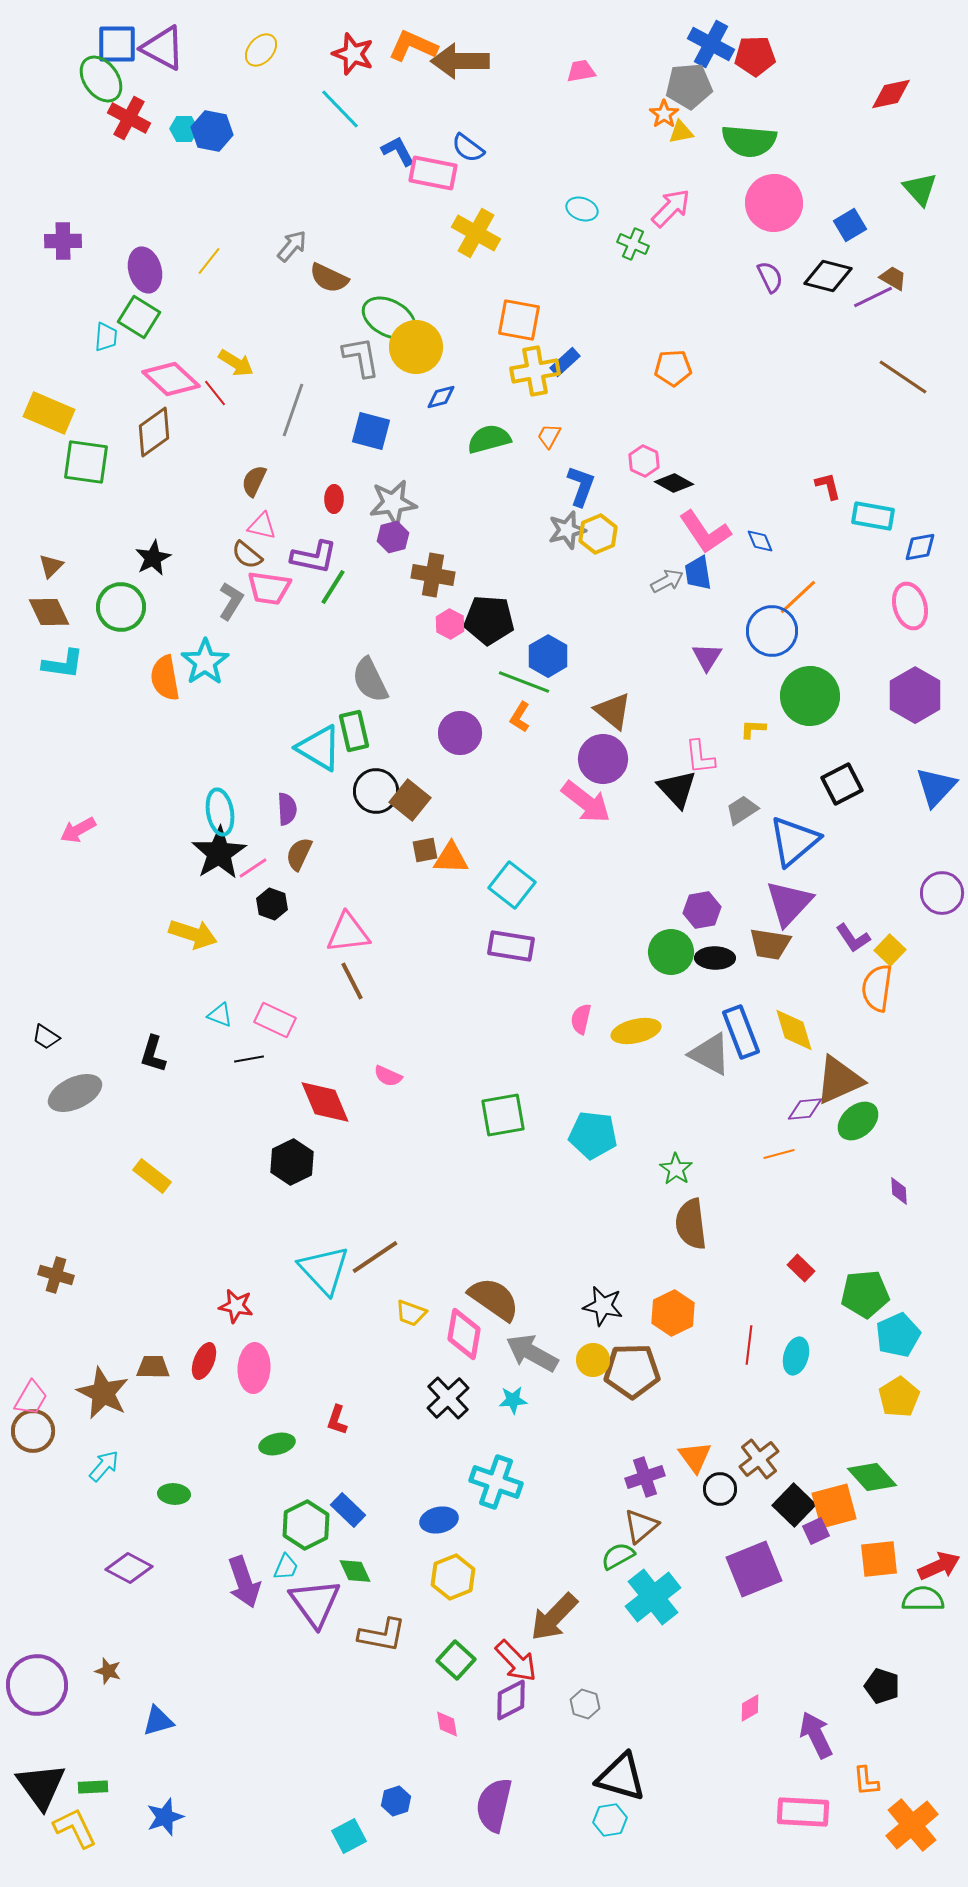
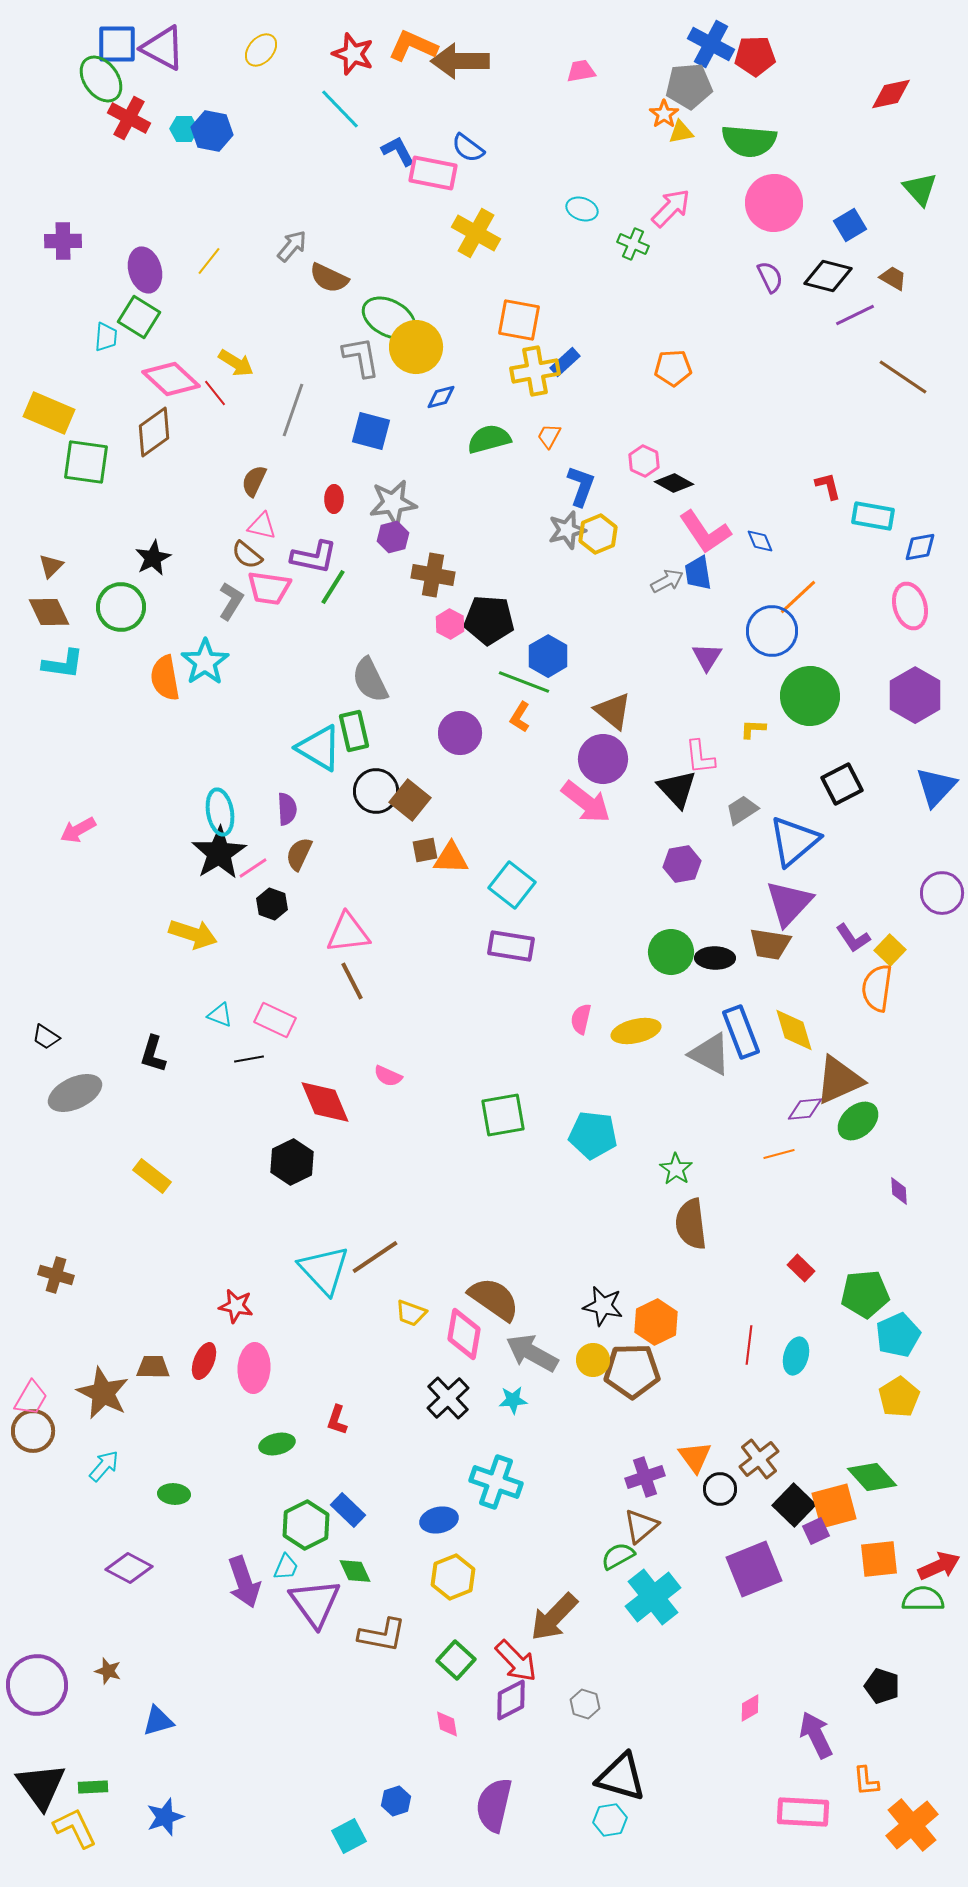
purple line at (873, 297): moved 18 px left, 18 px down
purple hexagon at (702, 910): moved 20 px left, 46 px up
orange hexagon at (673, 1313): moved 17 px left, 9 px down
